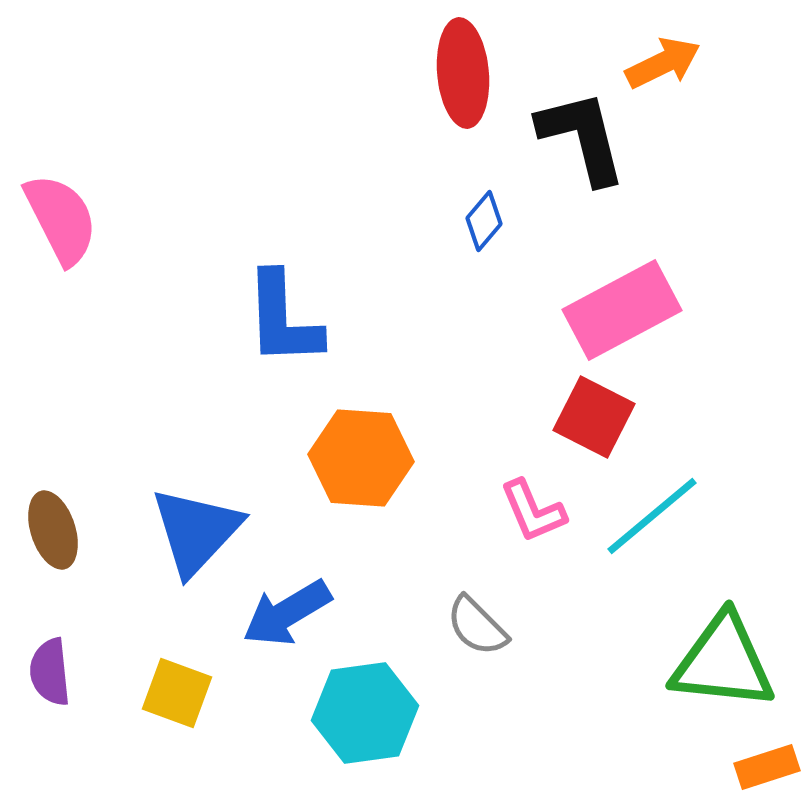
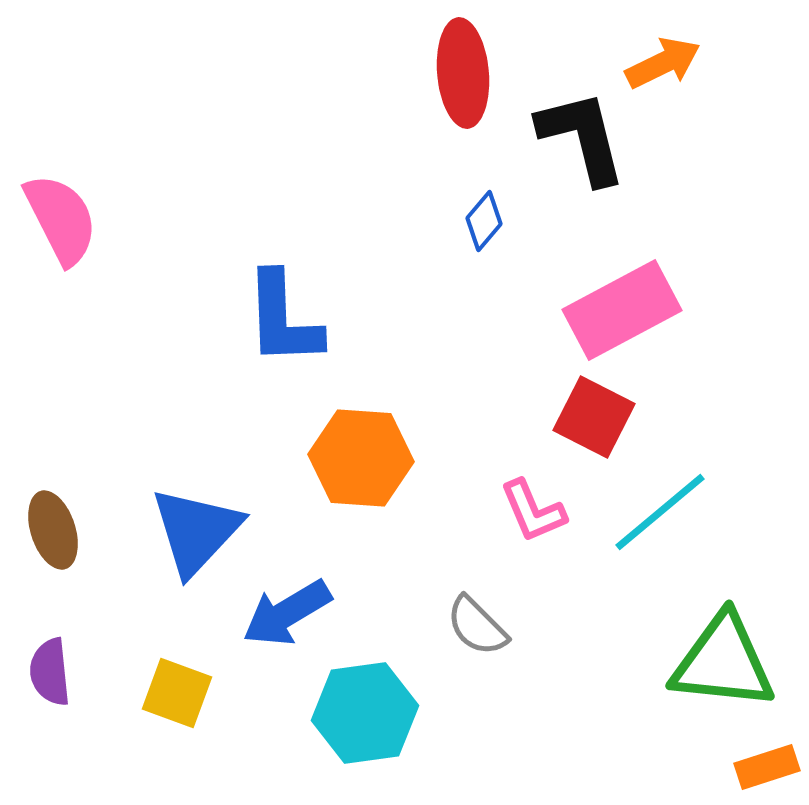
cyan line: moved 8 px right, 4 px up
